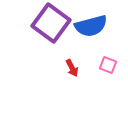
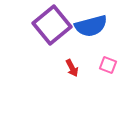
purple square: moved 1 px right, 2 px down; rotated 15 degrees clockwise
